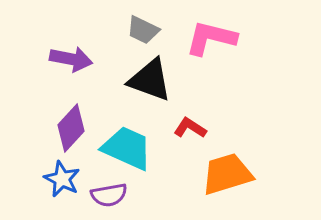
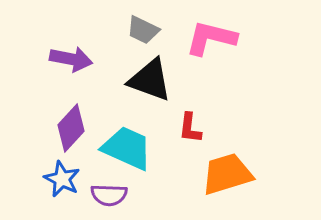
red L-shape: rotated 116 degrees counterclockwise
purple semicircle: rotated 12 degrees clockwise
